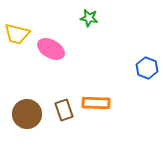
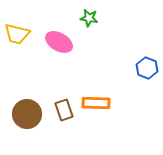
pink ellipse: moved 8 px right, 7 px up
